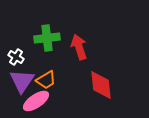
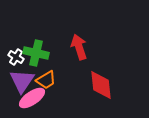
green cross: moved 11 px left, 15 px down; rotated 20 degrees clockwise
pink ellipse: moved 4 px left, 3 px up
